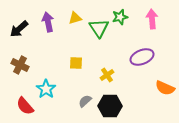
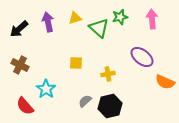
green triangle: rotated 15 degrees counterclockwise
purple ellipse: rotated 60 degrees clockwise
yellow cross: moved 1 px right, 1 px up; rotated 24 degrees clockwise
orange semicircle: moved 6 px up
black hexagon: rotated 15 degrees counterclockwise
